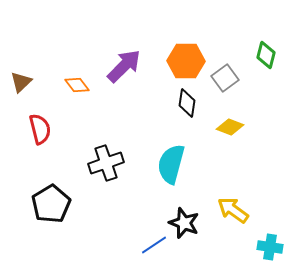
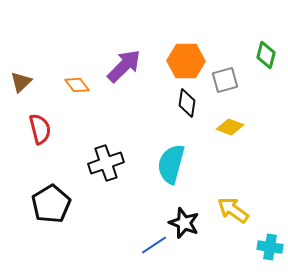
gray square: moved 2 px down; rotated 20 degrees clockwise
